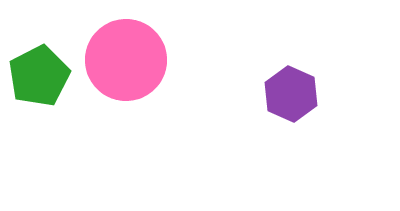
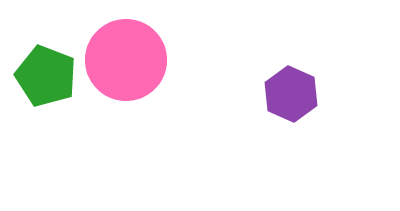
green pentagon: moved 7 px right; rotated 24 degrees counterclockwise
